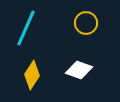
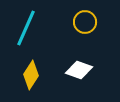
yellow circle: moved 1 px left, 1 px up
yellow diamond: moved 1 px left
